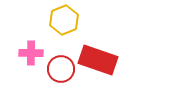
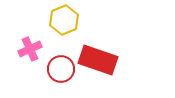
pink cross: moved 1 px left, 4 px up; rotated 25 degrees counterclockwise
